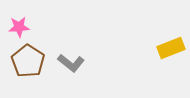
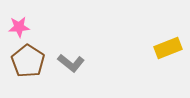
yellow rectangle: moved 3 px left
